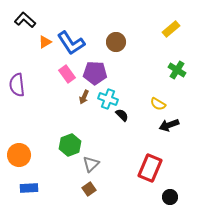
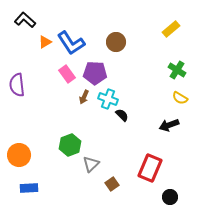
yellow semicircle: moved 22 px right, 6 px up
brown square: moved 23 px right, 5 px up
